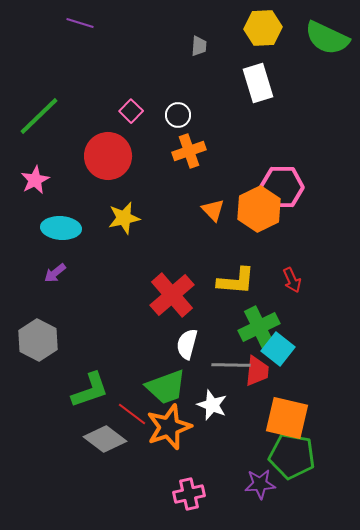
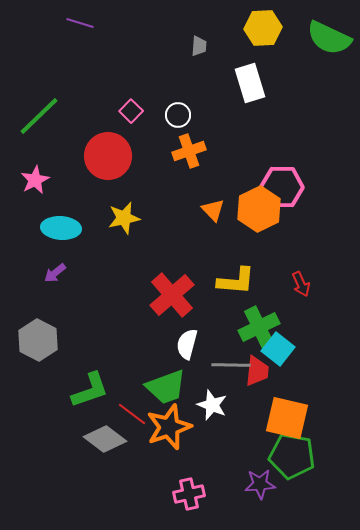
green semicircle: moved 2 px right
white rectangle: moved 8 px left
red arrow: moved 9 px right, 4 px down
